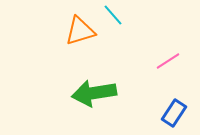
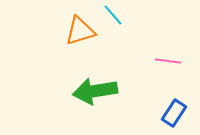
pink line: rotated 40 degrees clockwise
green arrow: moved 1 px right, 2 px up
